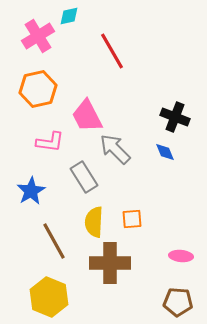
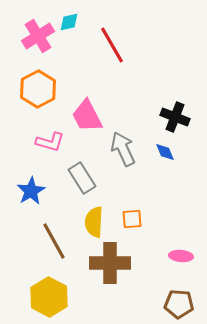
cyan diamond: moved 6 px down
red line: moved 6 px up
orange hexagon: rotated 15 degrees counterclockwise
pink L-shape: rotated 8 degrees clockwise
gray arrow: moved 8 px right; rotated 20 degrees clockwise
gray rectangle: moved 2 px left, 1 px down
yellow hexagon: rotated 6 degrees clockwise
brown pentagon: moved 1 px right, 2 px down
